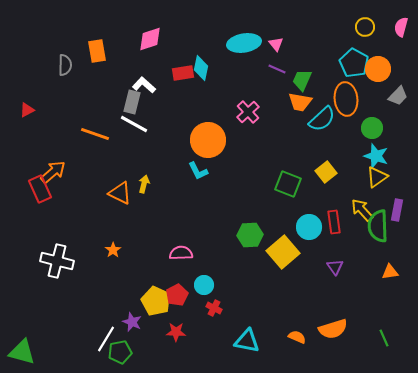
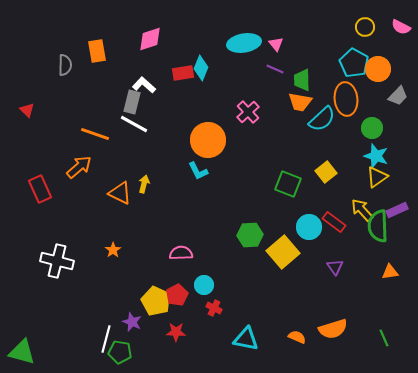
pink semicircle at (401, 27): rotated 78 degrees counterclockwise
cyan diamond at (201, 68): rotated 10 degrees clockwise
purple line at (277, 69): moved 2 px left
green trapezoid at (302, 80): rotated 25 degrees counterclockwise
red triangle at (27, 110): rotated 49 degrees counterclockwise
orange arrow at (53, 172): moved 26 px right, 5 px up
purple rectangle at (397, 210): rotated 55 degrees clockwise
red rectangle at (334, 222): rotated 45 degrees counterclockwise
white line at (106, 339): rotated 16 degrees counterclockwise
cyan triangle at (247, 341): moved 1 px left, 2 px up
green pentagon at (120, 352): rotated 20 degrees clockwise
